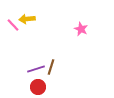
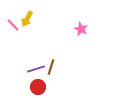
yellow arrow: rotated 56 degrees counterclockwise
